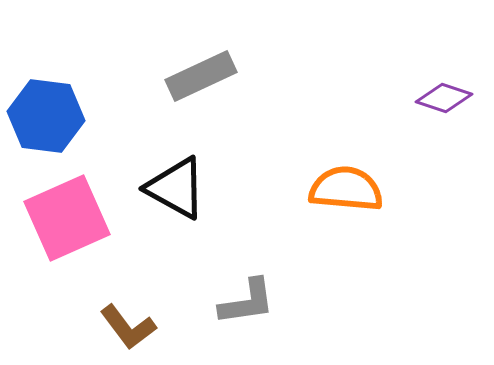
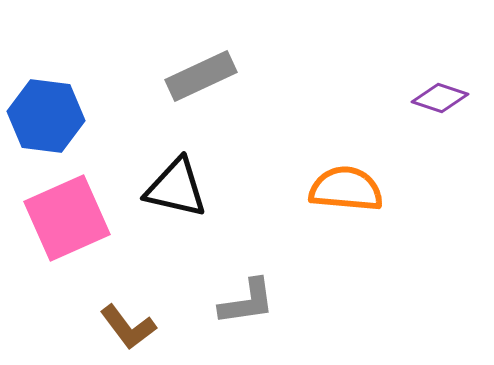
purple diamond: moved 4 px left
black triangle: rotated 16 degrees counterclockwise
